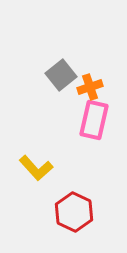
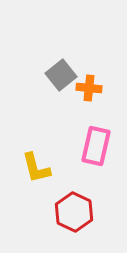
orange cross: moved 1 px left, 1 px down; rotated 25 degrees clockwise
pink rectangle: moved 2 px right, 26 px down
yellow L-shape: rotated 28 degrees clockwise
